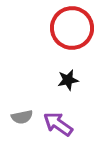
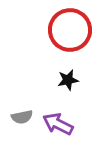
red circle: moved 2 px left, 2 px down
purple arrow: rotated 8 degrees counterclockwise
